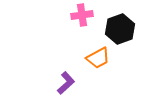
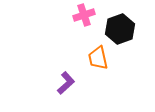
pink cross: moved 2 px right; rotated 10 degrees counterclockwise
orange trapezoid: rotated 105 degrees clockwise
